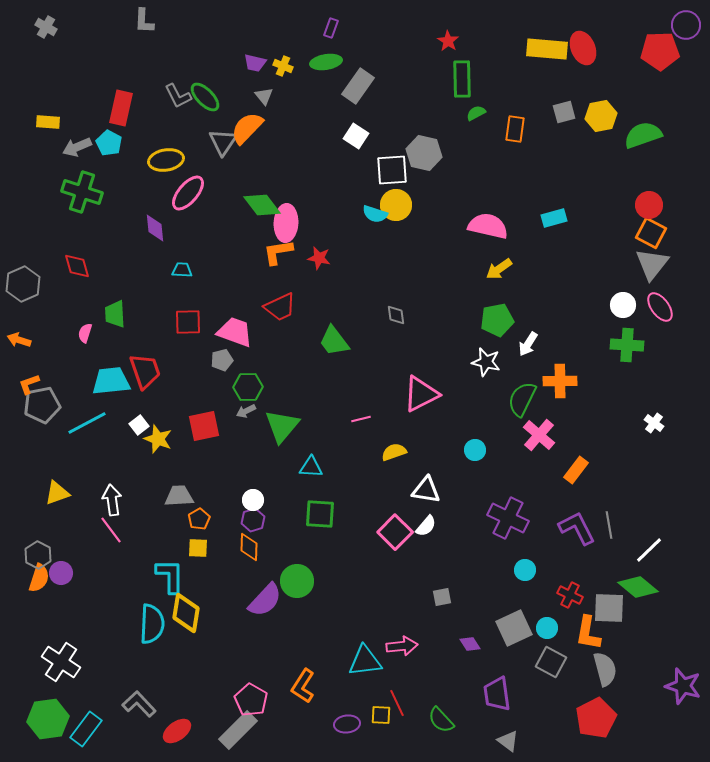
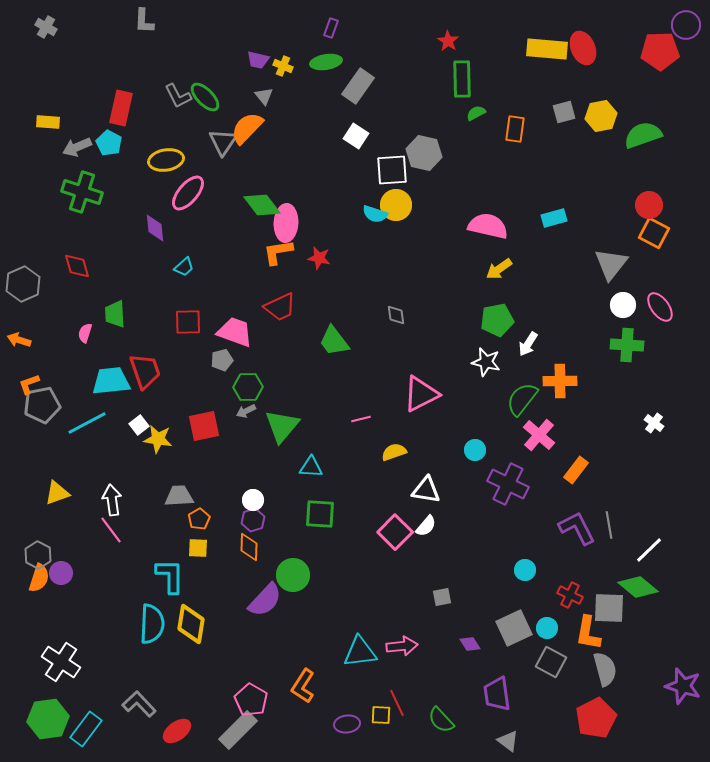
purple trapezoid at (255, 63): moved 3 px right, 3 px up
orange square at (651, 233): moved 3 px right
gray triangle at (652, 264): moved 41 px left
cyan trapezoid at (182, 270): moved 2 px right, 3 px up; rotated 135 degrees clockwise
green semicircle at (522, 399): rotated 12 degrees clockwise
yellow star at (158, 439): rotated 12 degrees counterclockwise
purple cross at (508, 518): moved 34 px up
green circle at (297, 581): moved 4 px left, 6 px up
yellow diamond at (186, 613): moved 5 px right, 11 px down
cyan triangle at (365, 661): moved 5 px left, 9 px up
